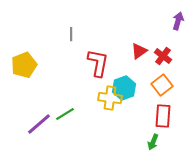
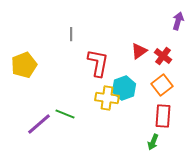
yellow cross: moved 3 px left
green line: rotated 54 degrees clockwise
